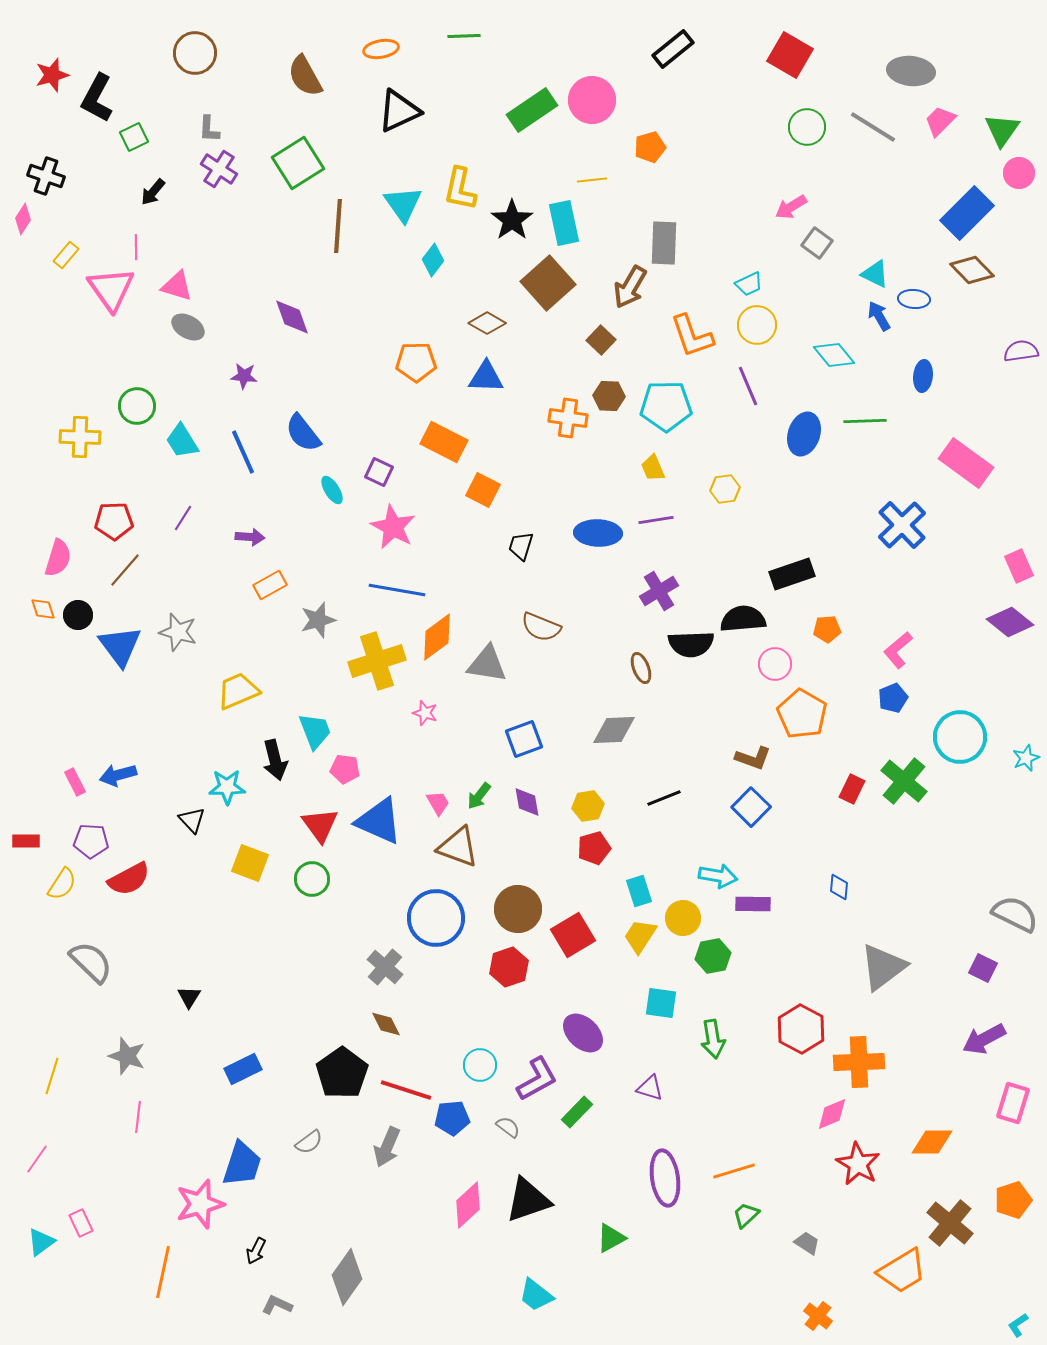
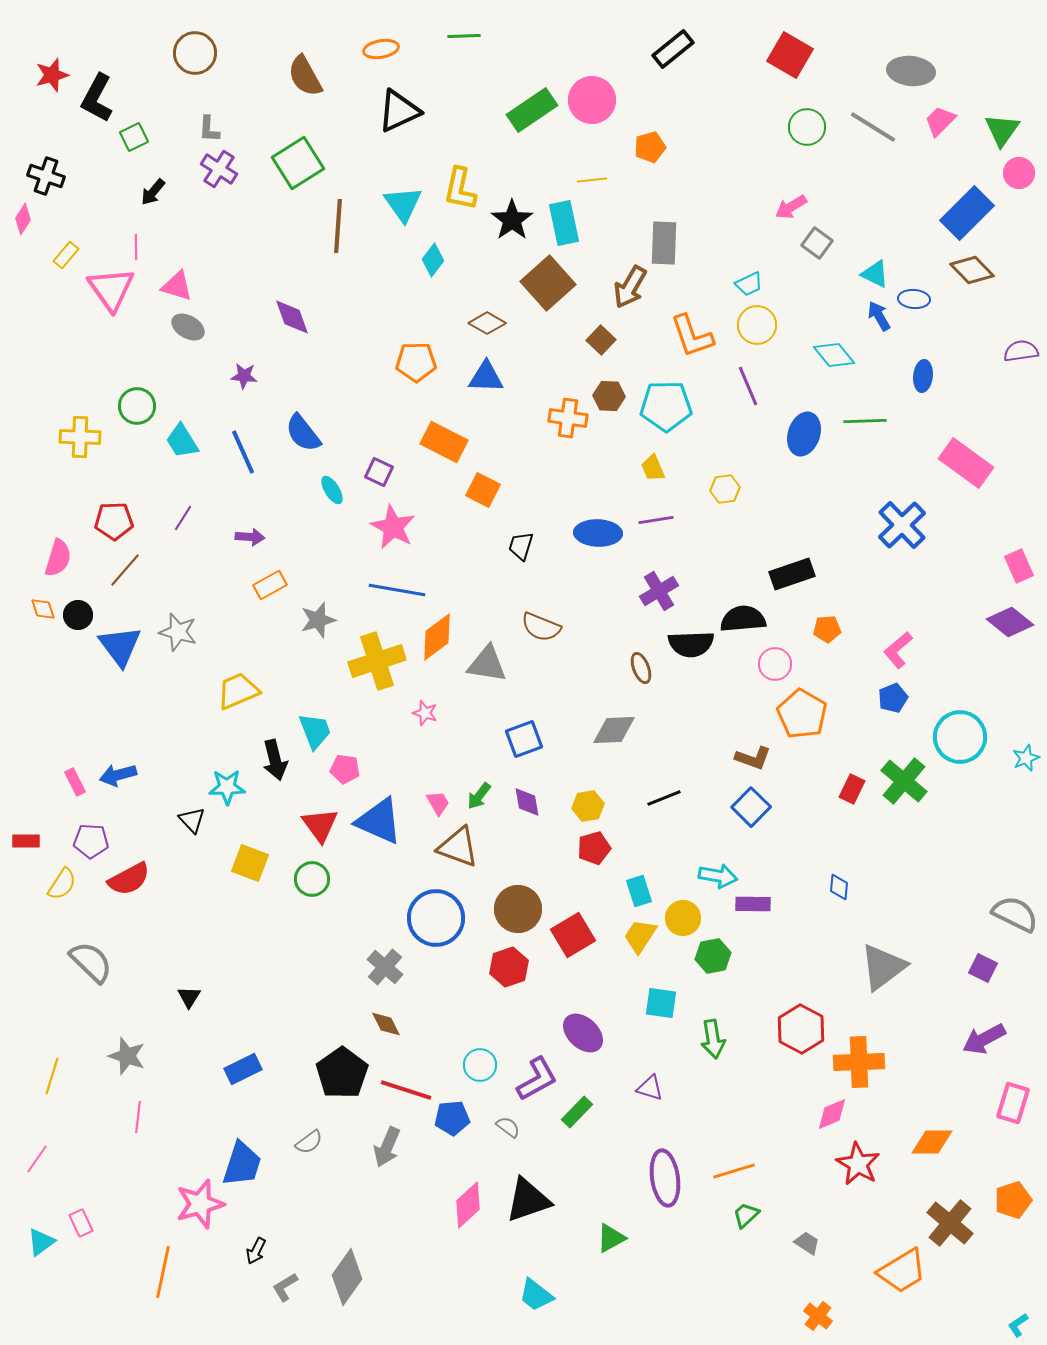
gray L-shape at (277, 1305): moved 8 px right, 18 px up; rotated 56 degrees counterclockwise
